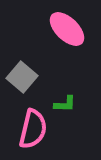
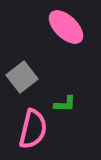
pink ellipse: moved 1 px left, 2 px up
gray square: rotated 12 degrees clockwise
